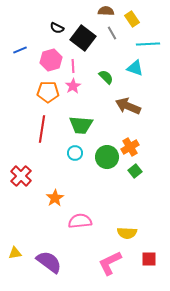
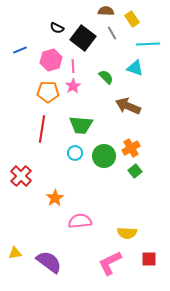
orange cross: moved 1 px right, 1 px down
green circle: moved 3 px left, 1 px up
